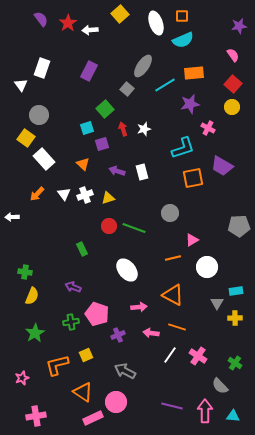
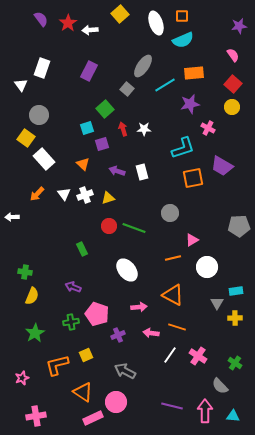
white star at (144, 129): rotated 16 degrees clockwise
